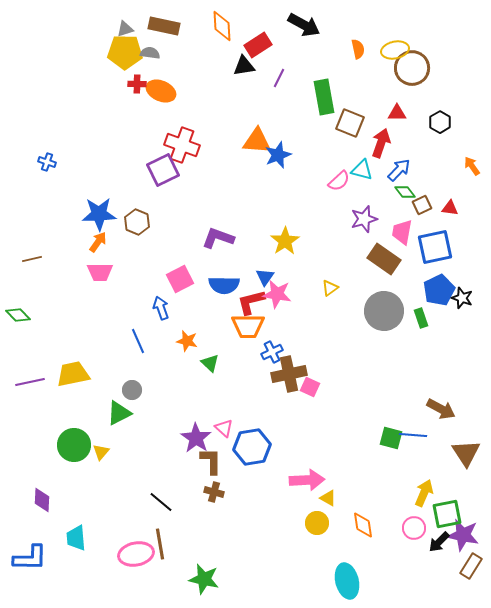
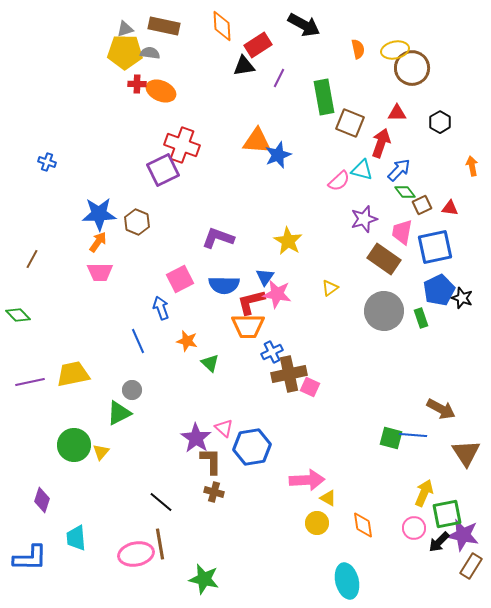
orange arrow at (472, 166): rotated 24 degrees clockwise
yellow star at (285, 241): moved 3 px right; rotated 8 degrees counterclockwise
brown line at (32, 259): rotated 48 degrees counterclockwise
purple diamond at (42, 500): rotated 15 degrees clockwise
